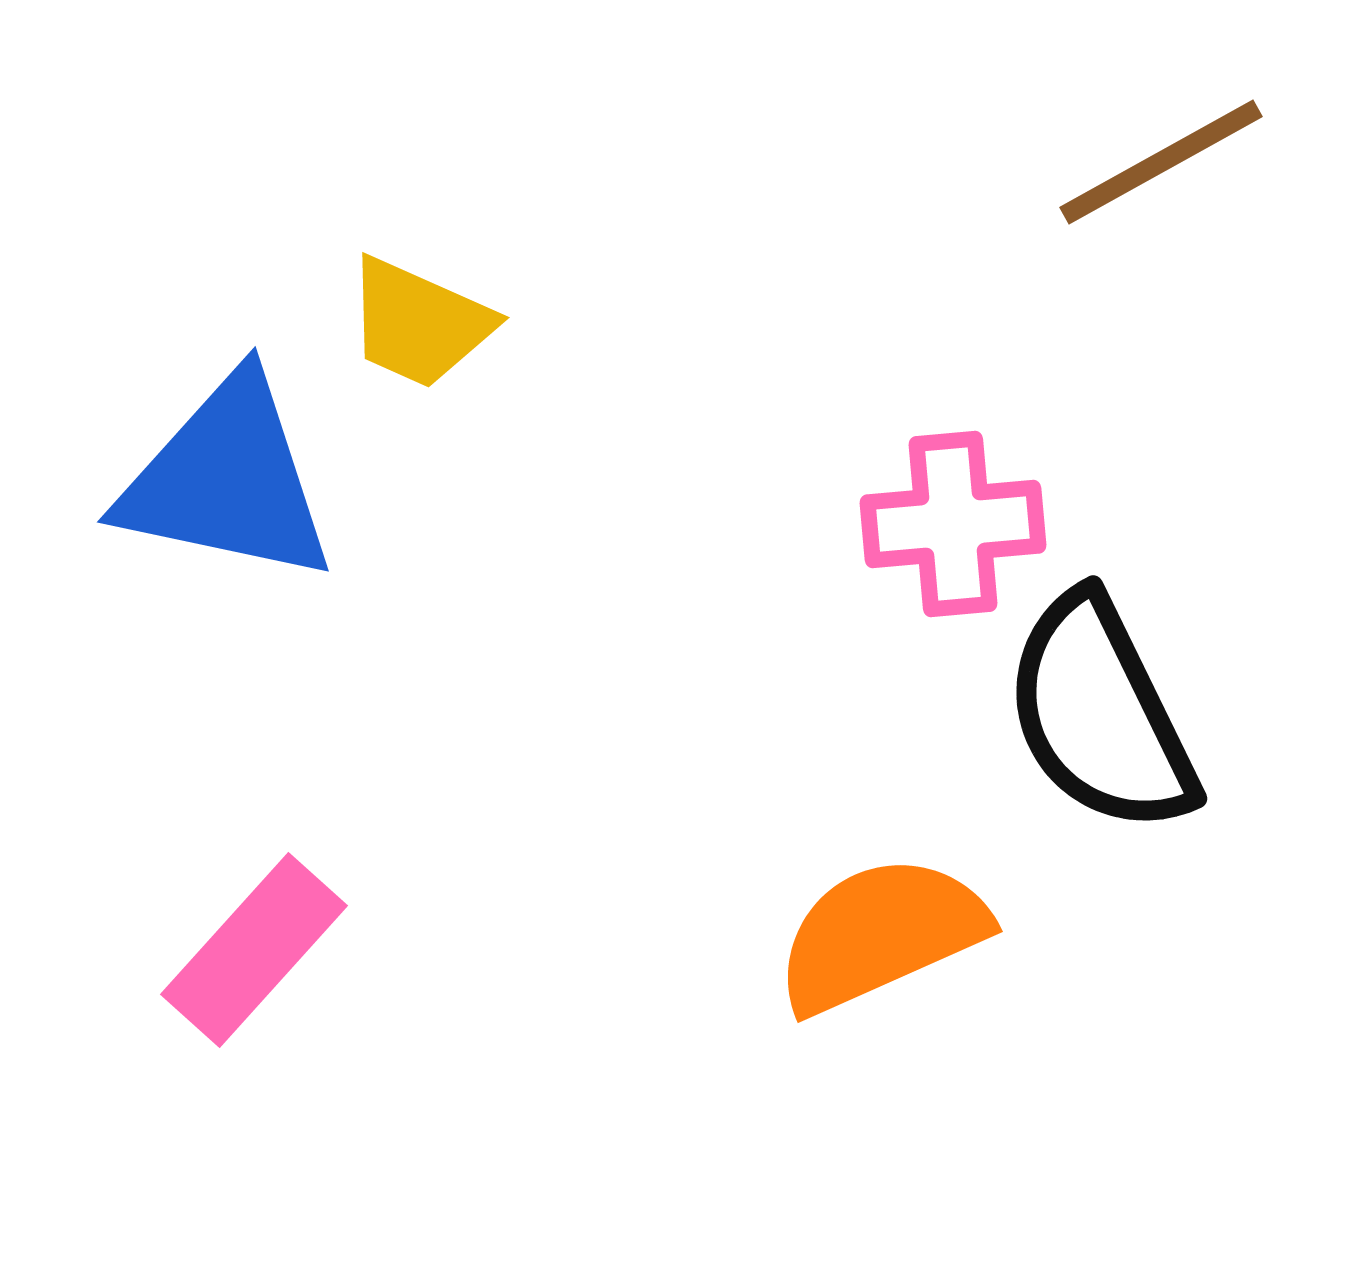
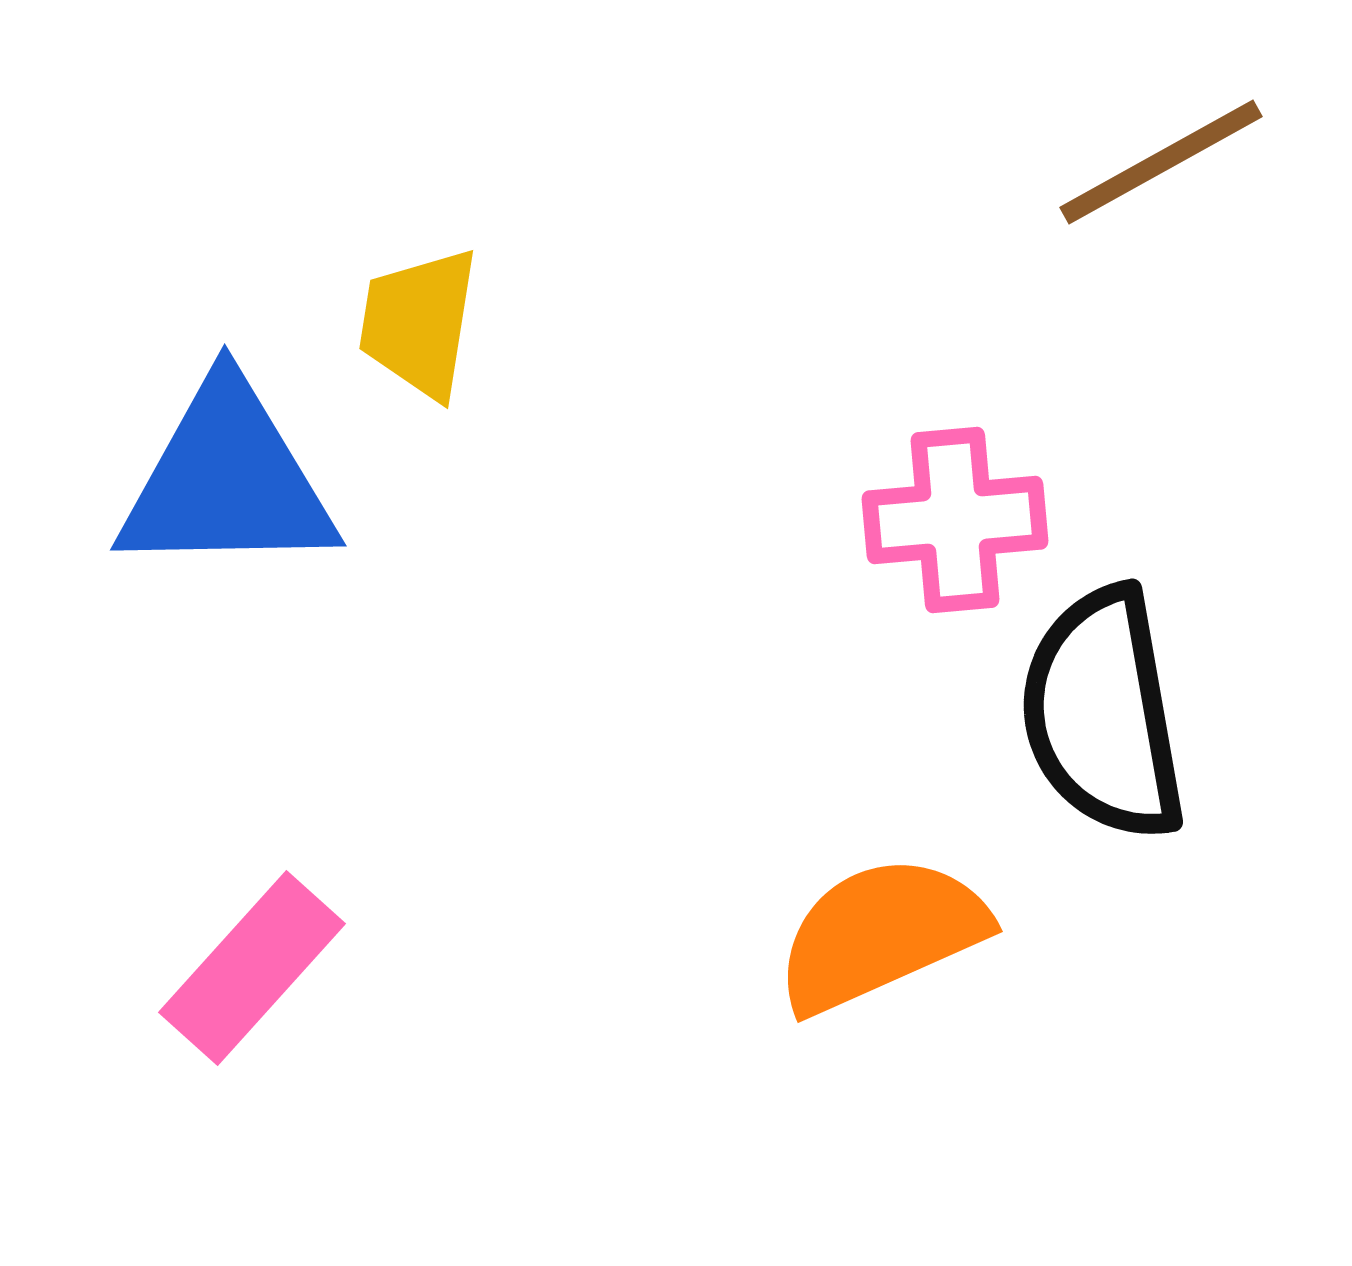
yellow trapezoid: rotated 75 degrees clockwise
blue triangle: rotated 13 degrees counterclockwise
pink cross: moved 2 px right, 4 px up
black semicircle: moved 3 px right; rotated 16 degrees clockwise
pink rectangle: moved 2 px left, 18 px down
